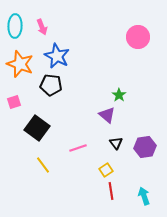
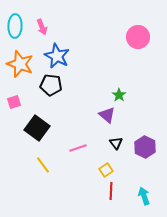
purple hexagon: rotated 25 degrees counterclockwise
red line: rotated 12 degrees clockwise
